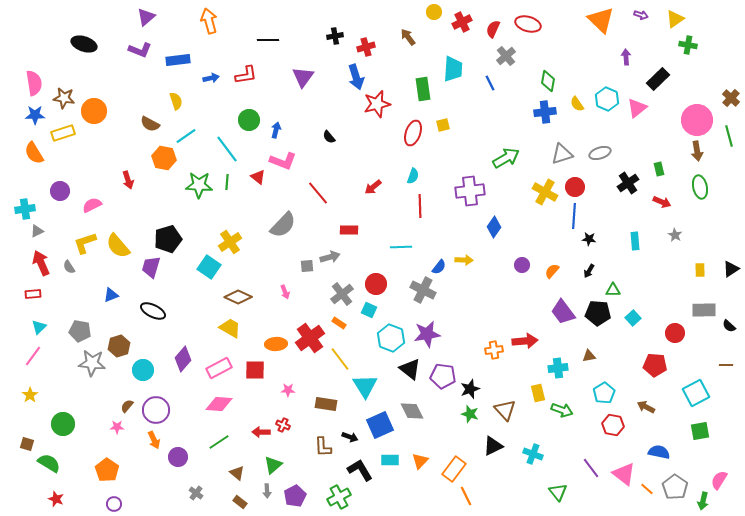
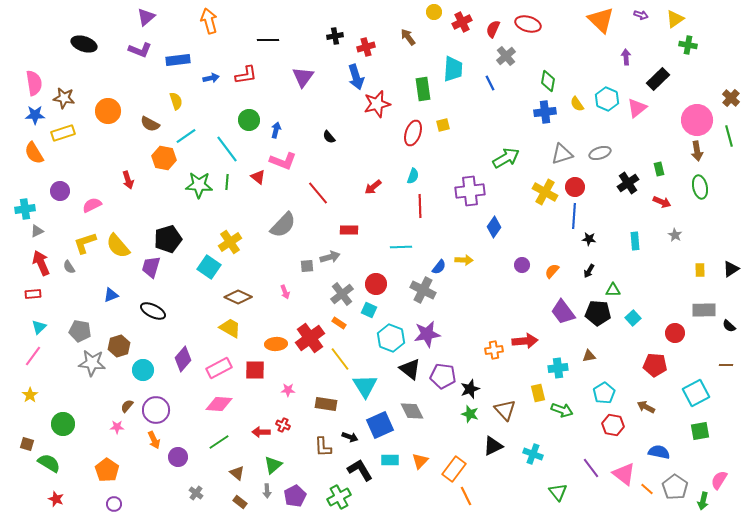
orange circle at (94, 111): moved 14 px right
